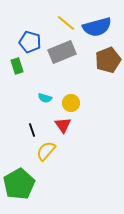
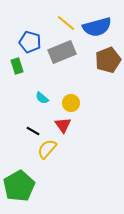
cyan semicircle: moved 3 px left; rotated 24 degrees clockwise
black line: moved 1 px right, 1 px down; rotated 40 degrees counterclockwise
yellow semicircle: moved 1 px right, 2 px up
green pentagon: moved 2 px down
